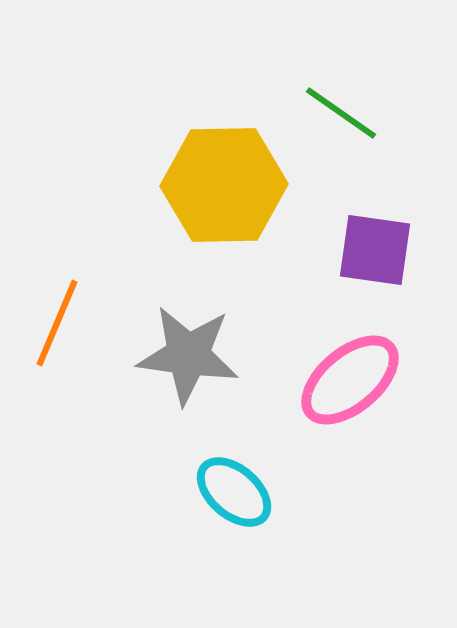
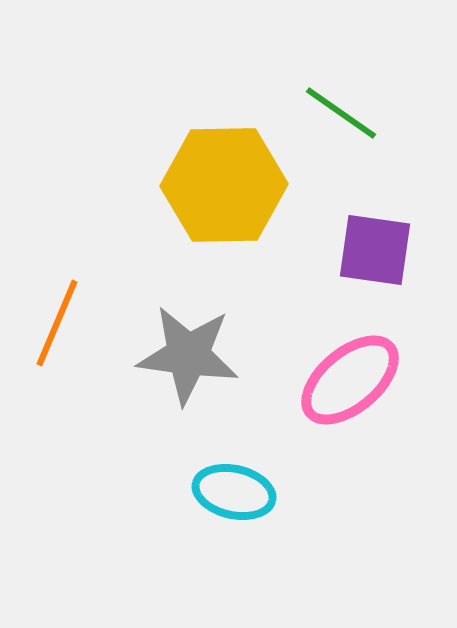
cyan ellipse: rotated 28 degrees counterclockwise
